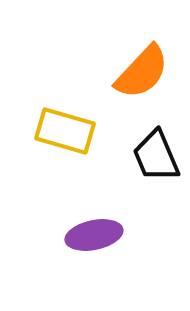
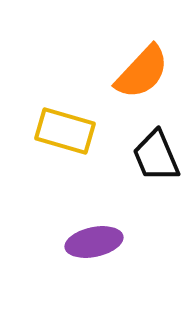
purple ellipse: moved 7 px down
